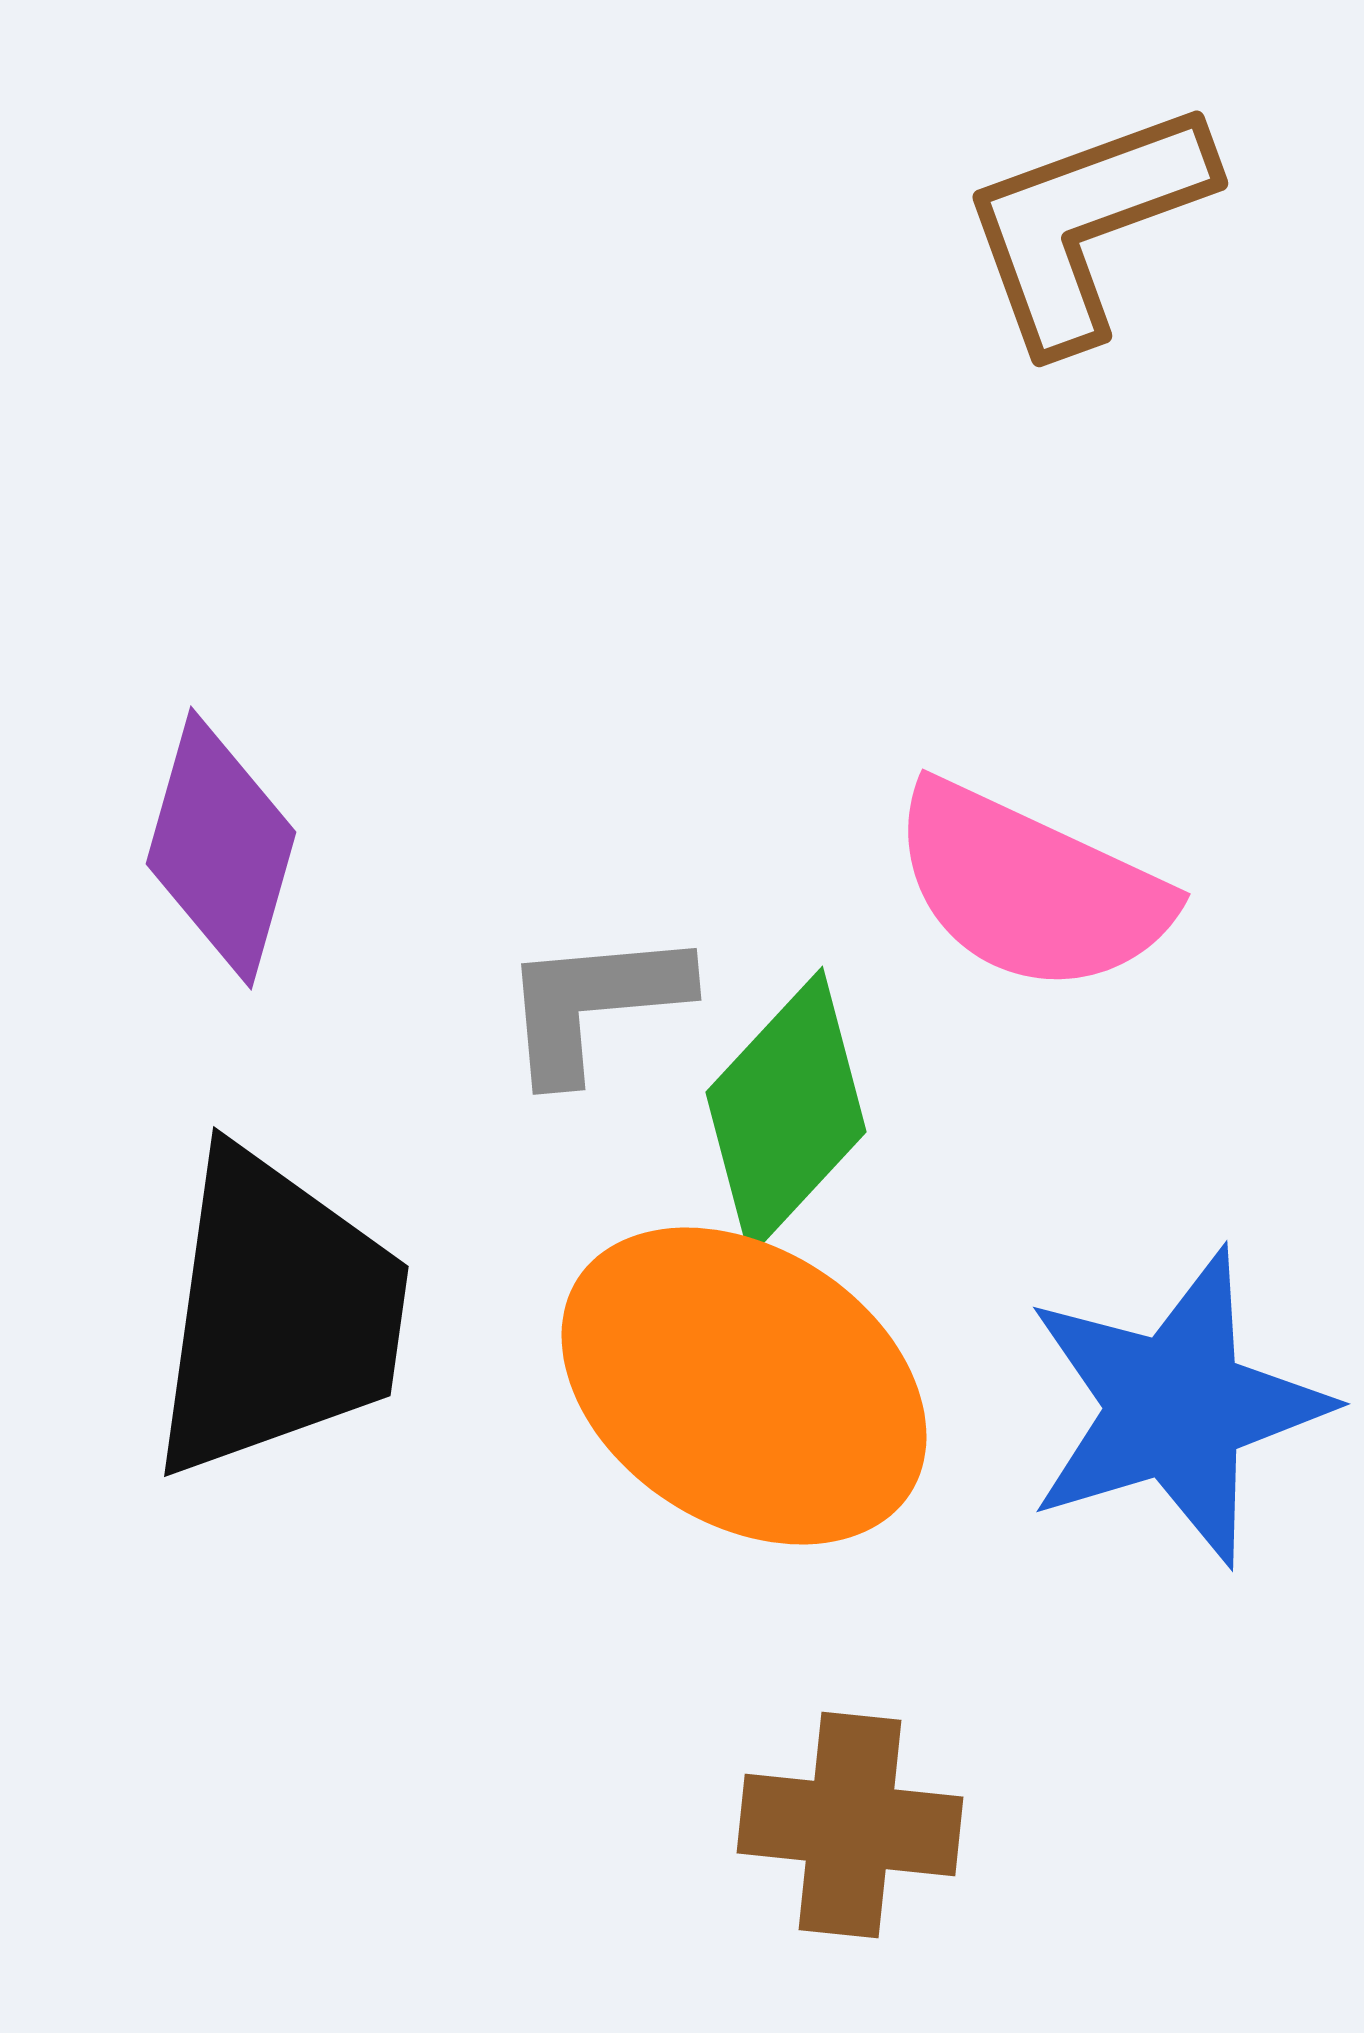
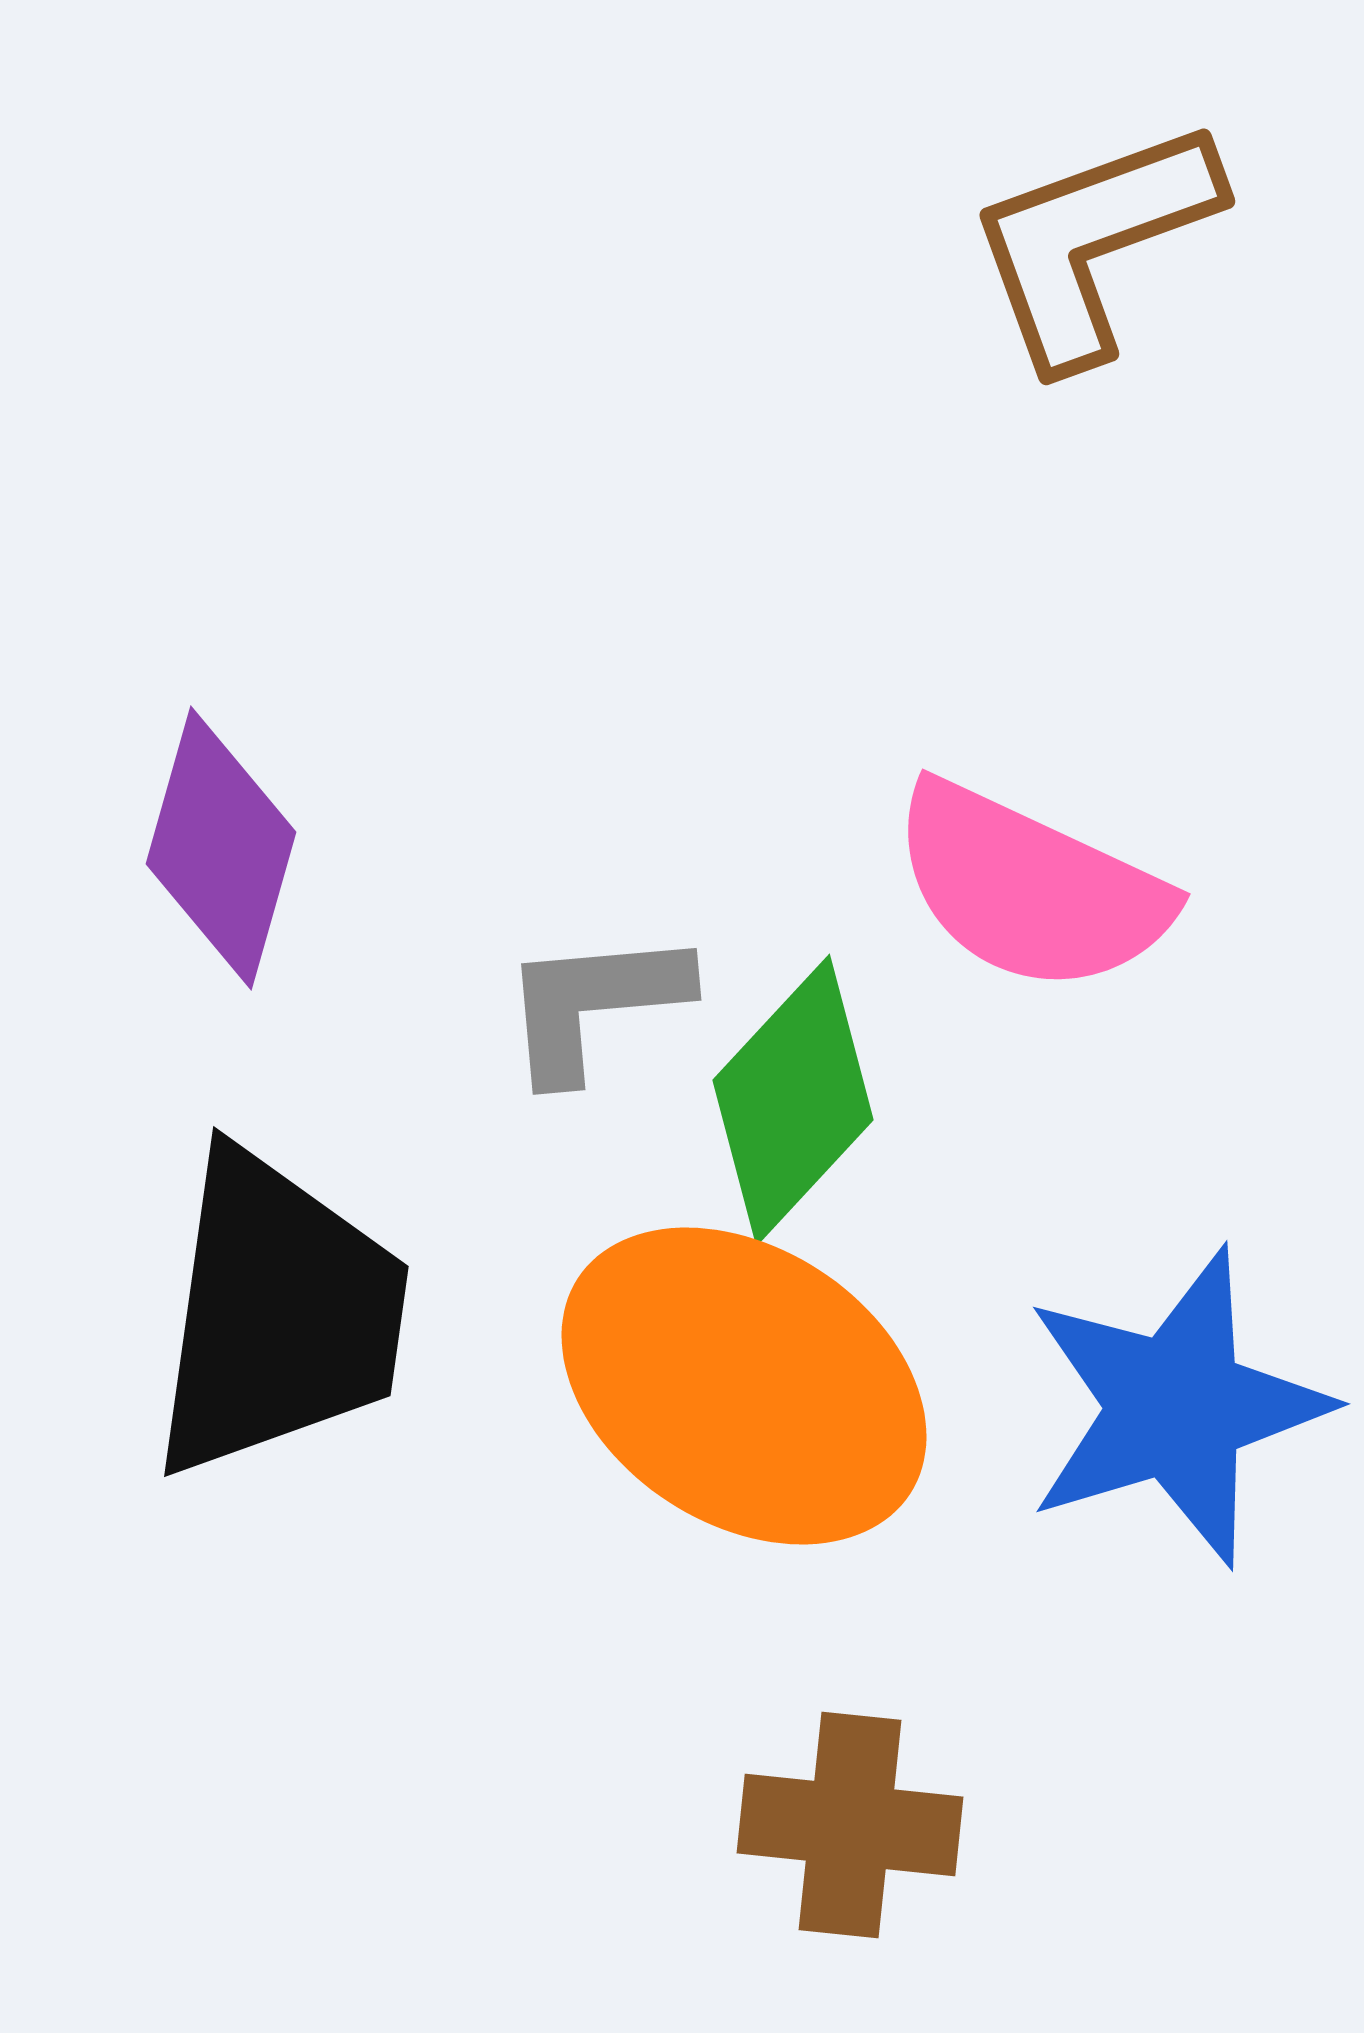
brown L-shape: moved 7 px right, 18 px down
green diamond: moved 7 px right, 12 px up
